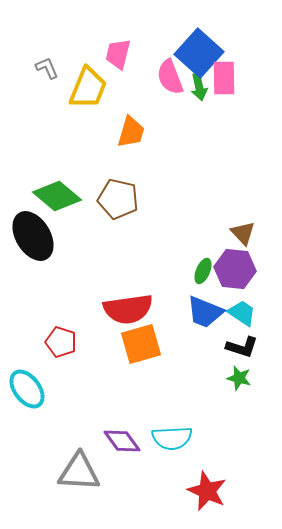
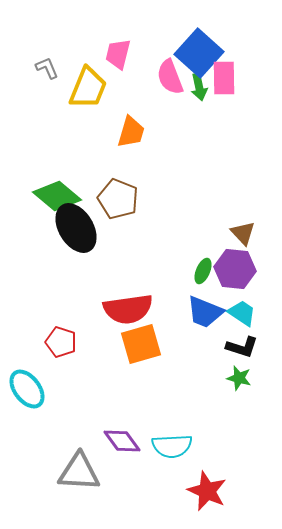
brown pentagon: rotated 9 degrees clockwise
black ellipse: moved 43 px right, 8 px up
cyan semicircle: moved 8 px down
